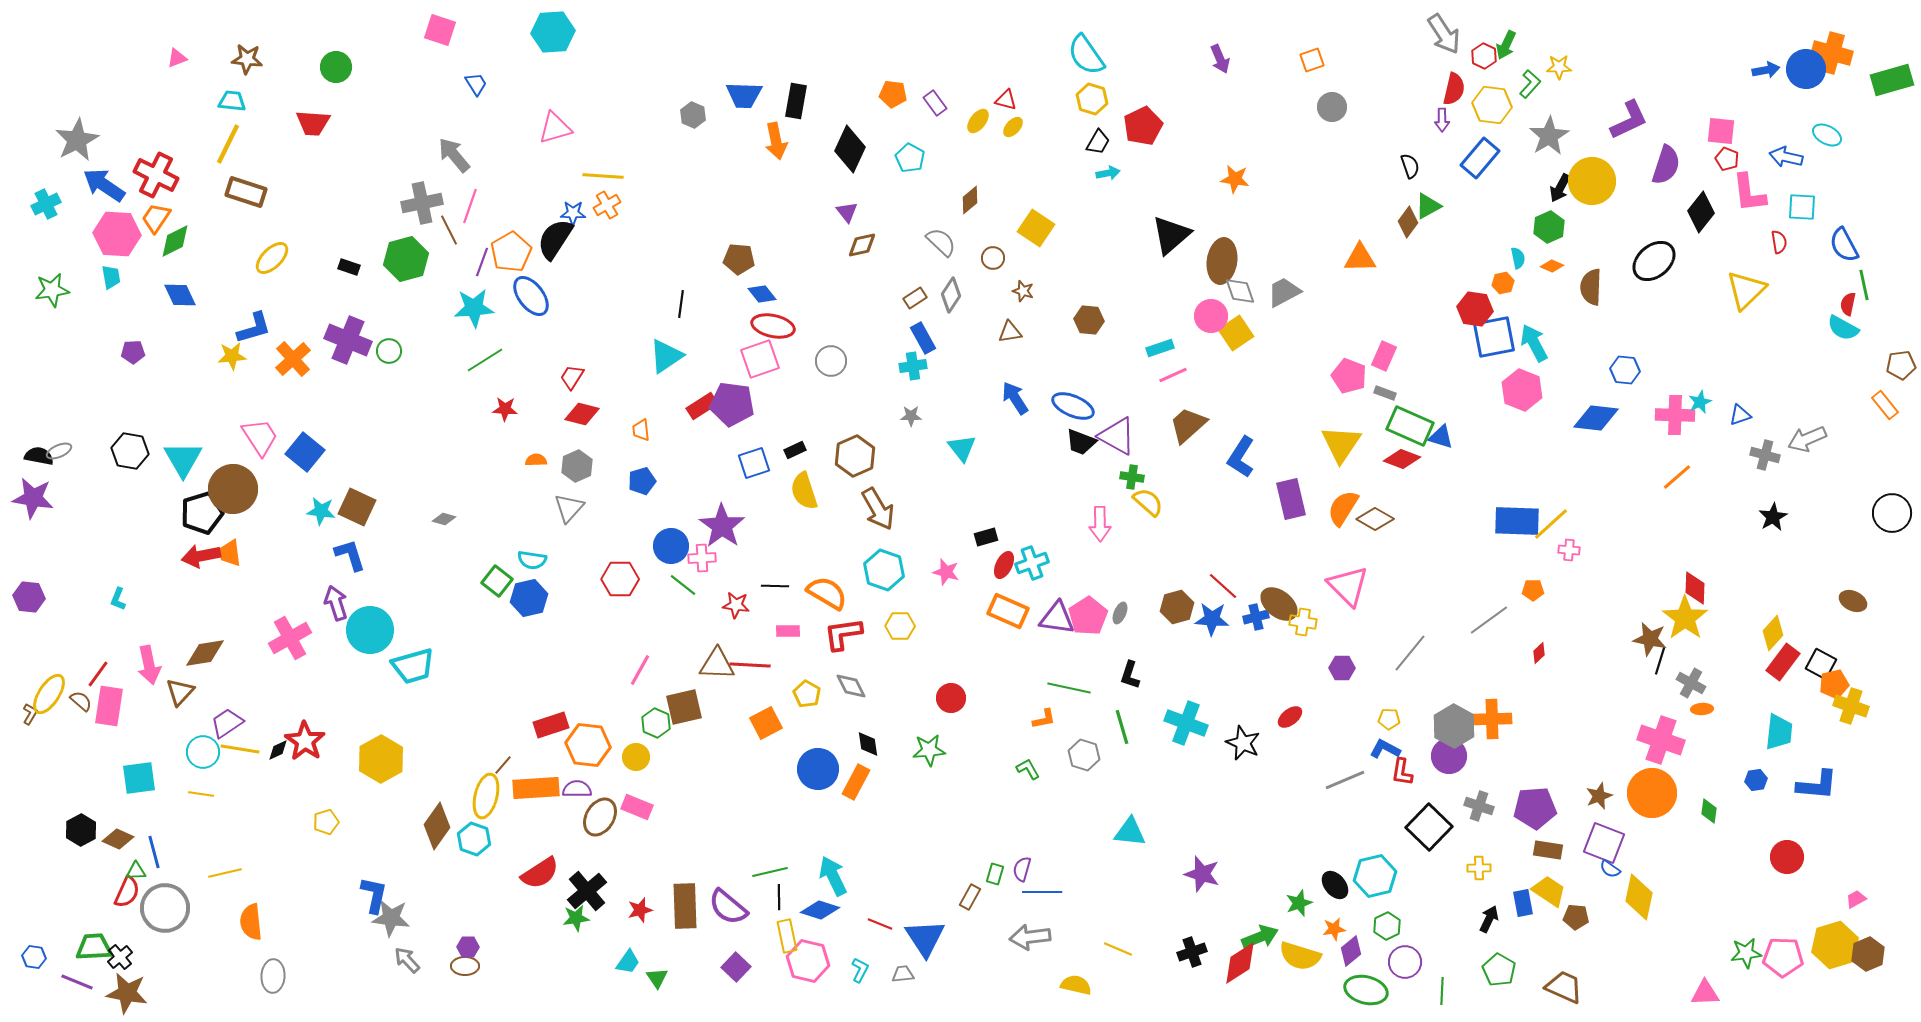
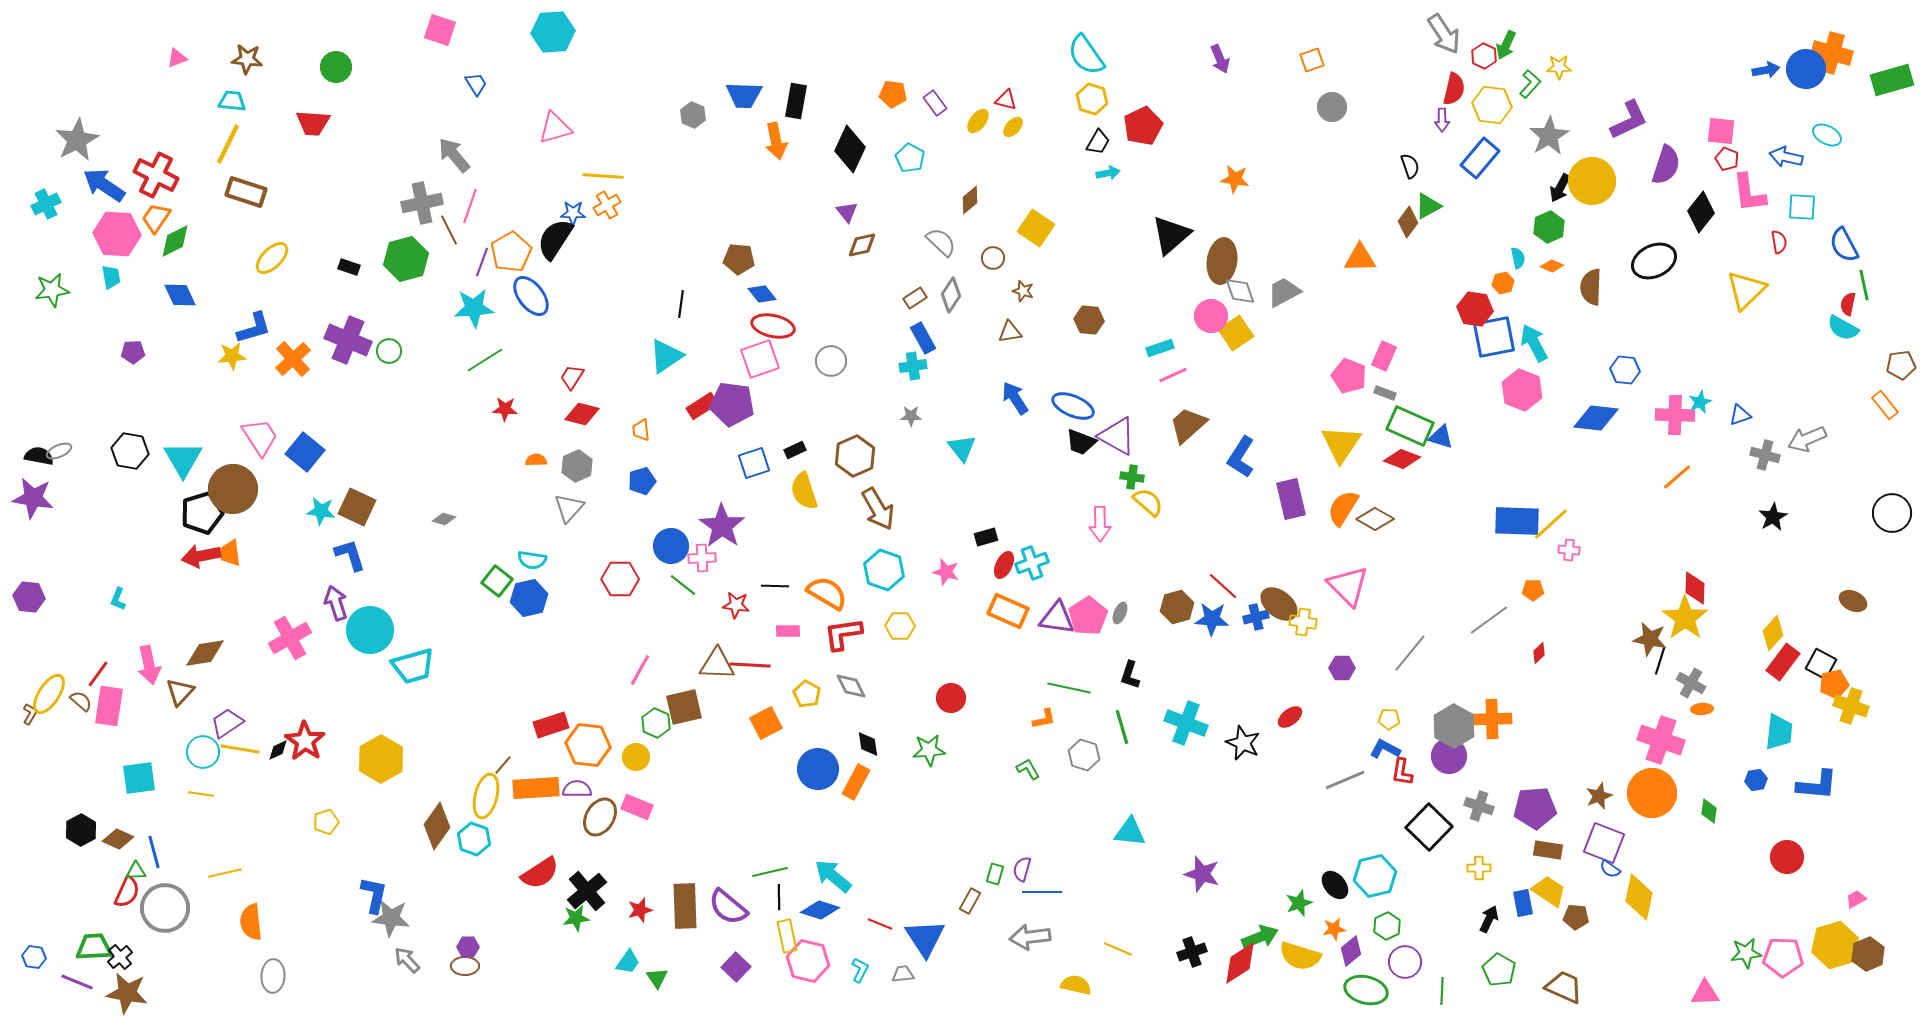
black ellipse at (1654, 261): rotated 15 degrees clockwise
cyan arrow at (833, 876): rotated 24 degrees counterclockwise
brown rectangle at (970, 897): moved 4 px down
